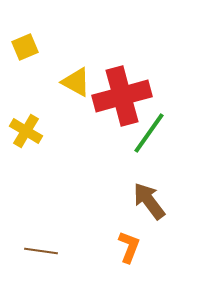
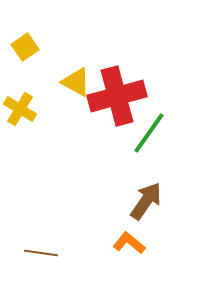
yellow square: rotated 12 degrees counterclockwise
red cross: moved 5 px left
yellow cross: moved 6 px left, 22 px up
brown arrow: moved 3 px left; rotated 72 degrees clockwise
orange L-shape: moved 4 px up; rotated 72 degrees counterclockwise
brown line: moved 2 px down
